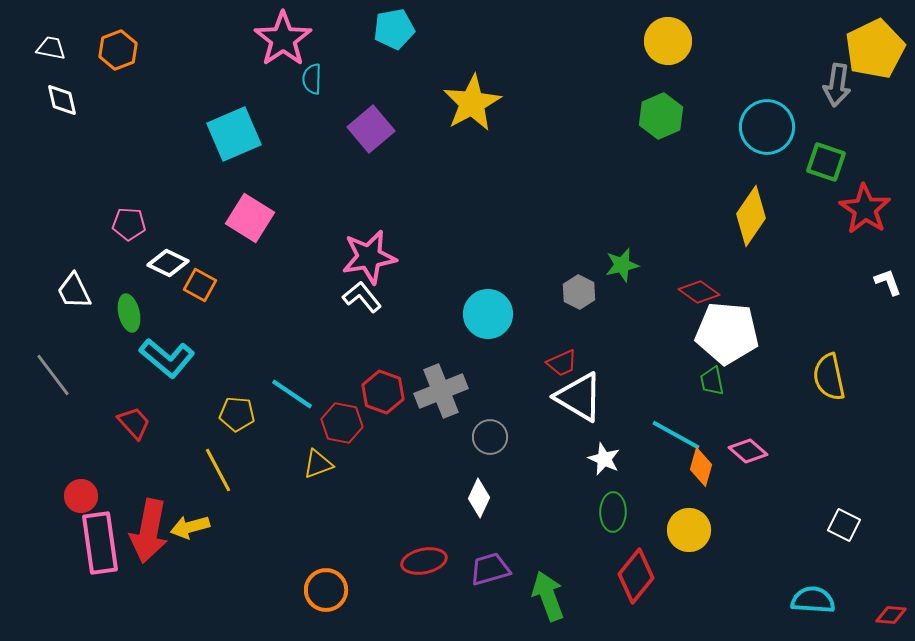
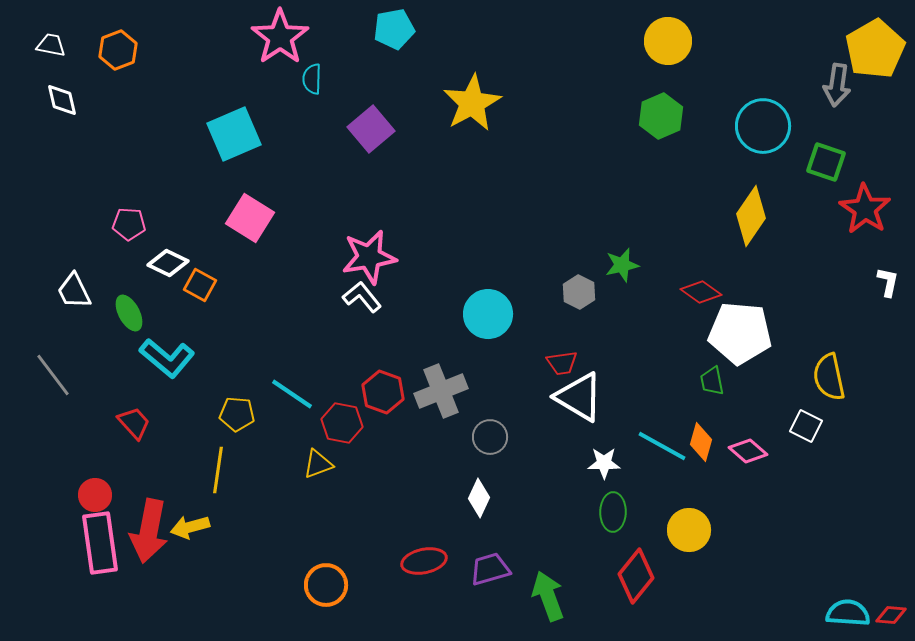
pink star at (283, 39): moved 3 px left, 2 px up
white trapezoid at (51, 48): moved 3 px up
yellow pentagon at (875, 49): rotated 4 degrees counterclockwise
cyan circle at (767, 127): moved 4 px left, 1 px up
white L-shape at (888, 282): rotated 32 degrees clockwise
red diamond at (699, 292): moved 2 px right
green ellipse at (129, 313): rotated 15 degrees counterclockwise
white pentagon at (727, 333): moved 13 px right
red trapezoid at (562, 363): rotated 16 degrees clockwise
cyan line at (676, 435): moved 14 px left, 11 px down
white star at (604, 459): moved 4 px down; rotated 24 degrees counterclockwise
orange diamond at (701, 467): moved 25 px up
yellow line at (218, 470): rotated 36 degrees clockwise
red circle at (81, 496): moved 14 px right, 1 px up
white square at (844, 525): moved 38 px left, 99 px up
orange circle at (326, 590): moved 5 px up
cyan semicircle at (813, 600): moved 35 px right, 13 px down
